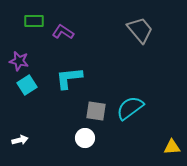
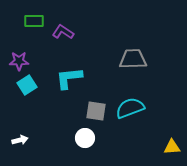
gray trapezoid: moved 7 px left, 29 px down; rotated 52 degrees counterclockwise
purple star: rotated 12 degrees counterclockwise
cyan semicircle: rotated 16 degrees clockwise
